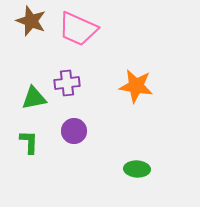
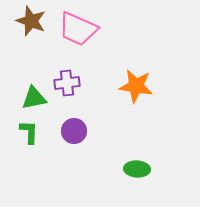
green L-shape: moved 10 px up
